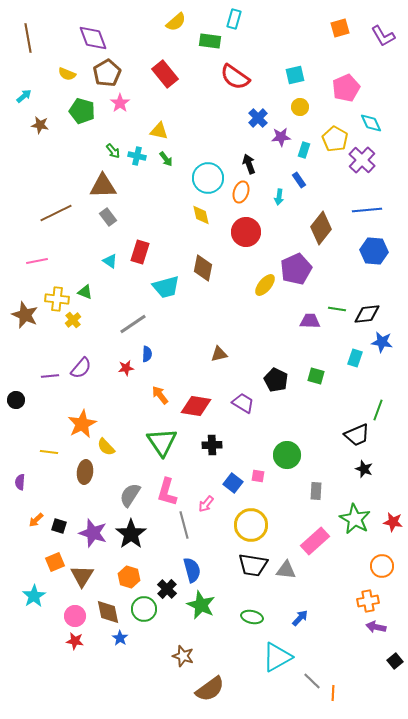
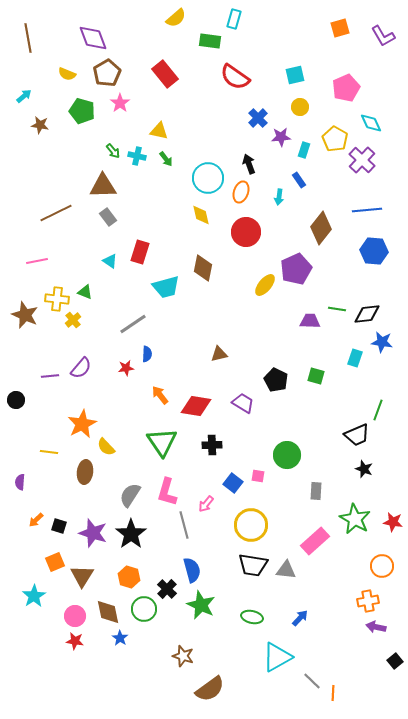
yellow semicircle at (176, 22): moved 4 px up
